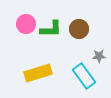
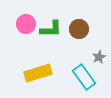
gray star: moved 1 px down; rotated 24 degrees counterclockwise
cyan rectangle: moved 1 px down
